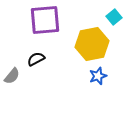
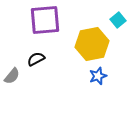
cyan square: moved 4 px right, 3 px down
